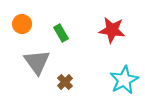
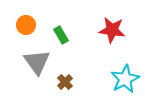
orange circle: moved 4 px right, 1 px down
green rectangle: moved 2 px down
cyan star: moved 1 px right, 1 px up
